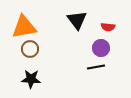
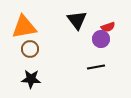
red semicircle: rotated 24 degrees counterclockwise
purple circle: moved 9 px up
